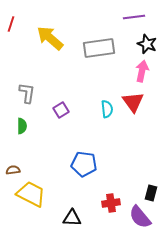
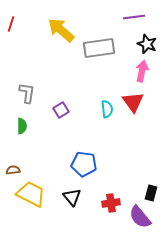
yellow arrow: moved 11 px right, 8 px up
black triangle: moved 21 px up; rotated 48 degrees clockwise
